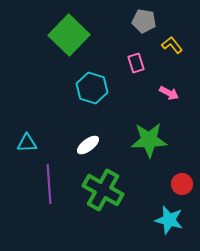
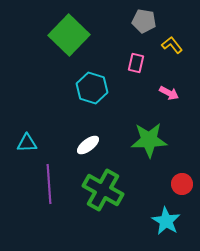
pink rectangle: rotated 30 degrees clockwise
cyan star: moved 3 px left, 1 px down; rotated 16 degrees clockwise
